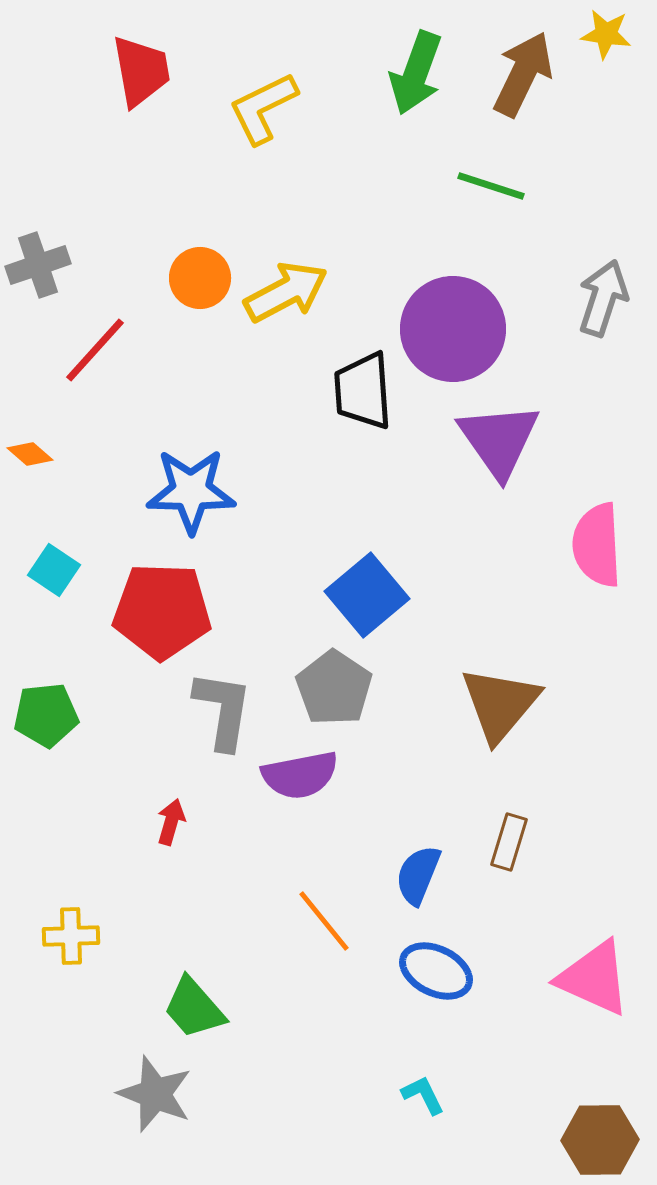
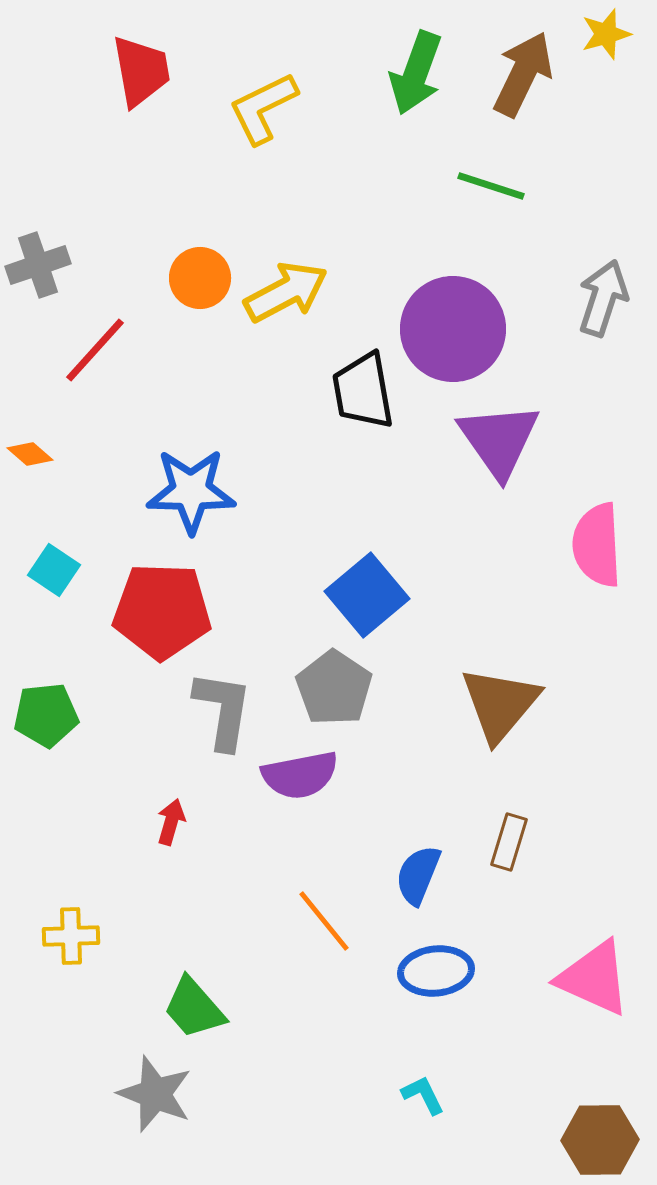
yellow star: rotated 24 degrees counterclockwise
black trapezoid: rotated 6 degrees counterclockwise
blue ellipse: rotated 32 degrees counterclockwise
